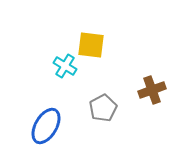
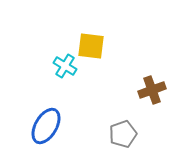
yellow square: moved 1 px down
gray pentagon: moved 20 px right, 26 px down; rotated 8 degrees clockwise
